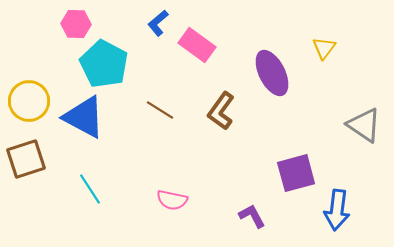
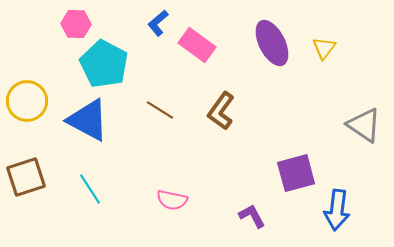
purple ellipse: moved 30 px up
yellow circle: moved 2 px left
blue triangle: moved 4 px right, 3 px down
brown square: moved 18 px down
